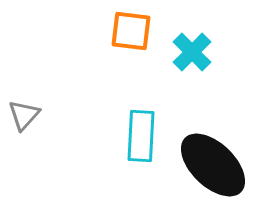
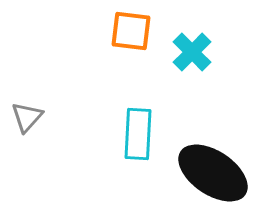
gray triangle: moved 3 px right, 2 px down
cyan rectangle: moved 3 px left, 2 px up
black ellipse: moved 8 px down; rotated 10 degrees counterclockwise
